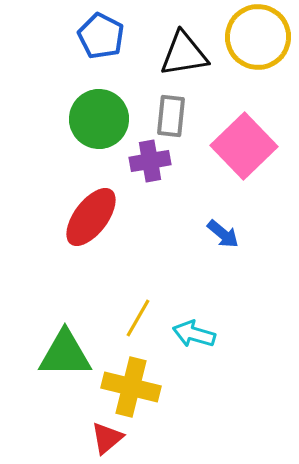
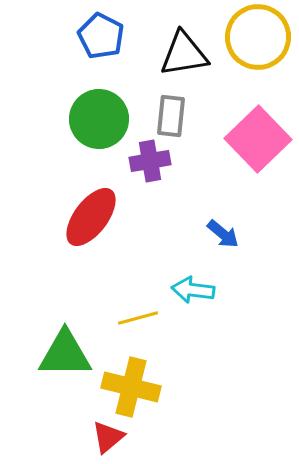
pink square: moved 14 px right, 7 px up
yellow line: rotated 45 degrees clockwise
cyan arrow: moved 1 px left, 44 px up; rotated 9 degrees counterclockwise
red triangle: moved 1 px right, 1 px up
